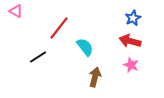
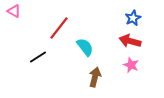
pink triangle: moved 2 px left
